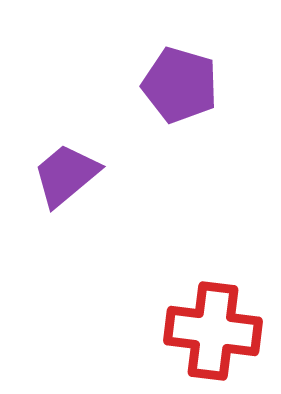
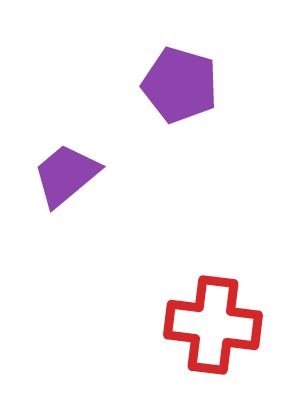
red cross: moved 6 px up
